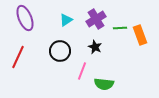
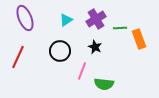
orange rectangle: moved 1 px left, 4 px down
